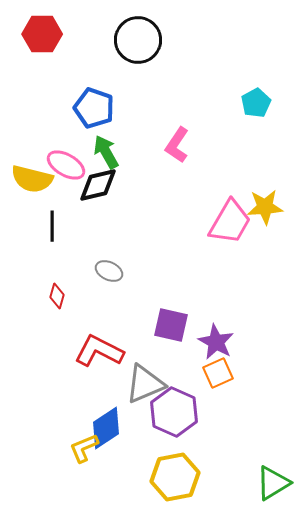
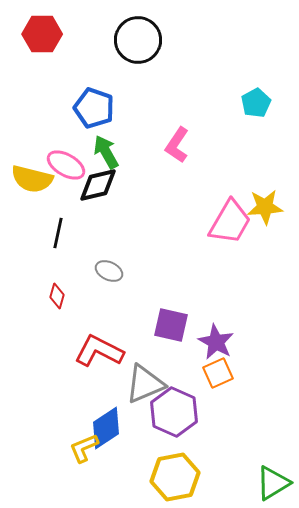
black line: moved 6 px right, 7 px down; rotated 12 degrees clockwise
